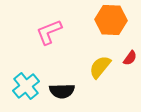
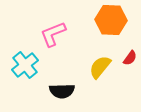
pink L-shape: moved 4 px right, 2 px down
cyan cross: moved 1 px left, 21 px up
